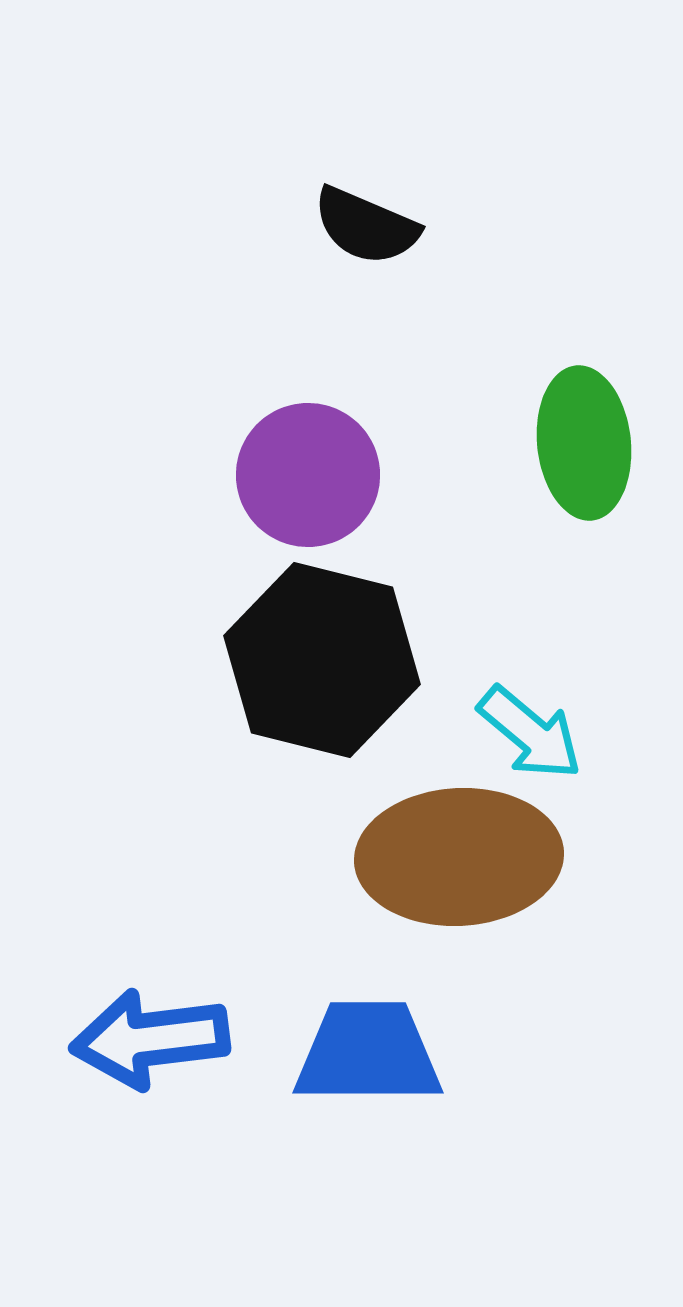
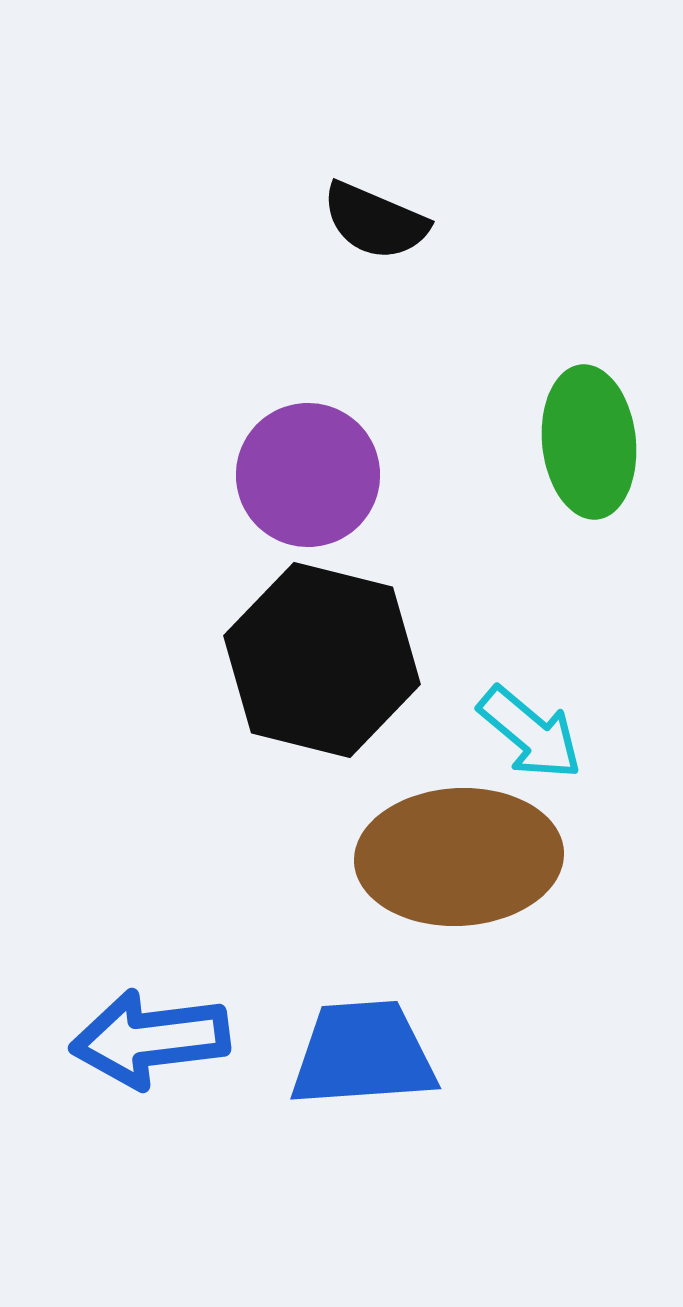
black semicircle: moved 9 px right, 5 px up
green ellipse: moved 5 px right, 1 px up
blue trapezoid: moved 5 px left, 1 px down; rotated 4 degrees counterclockwise
